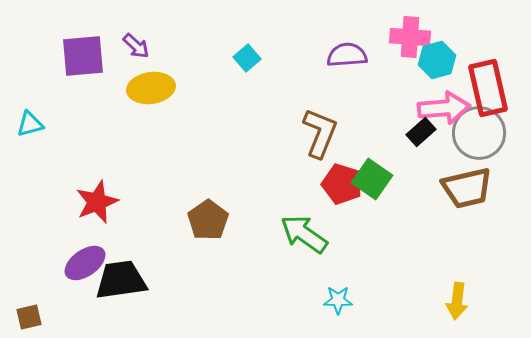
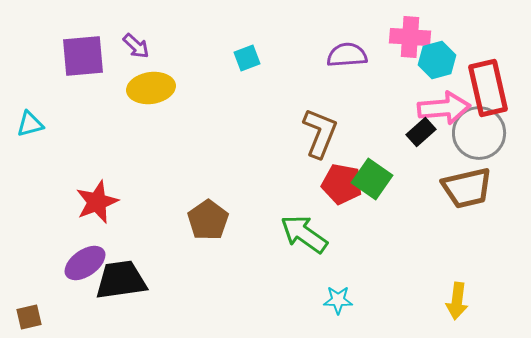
cyan square: rotated 20 degrees clockwise
red pentagon: rotated 6 degrees counterclockwise
